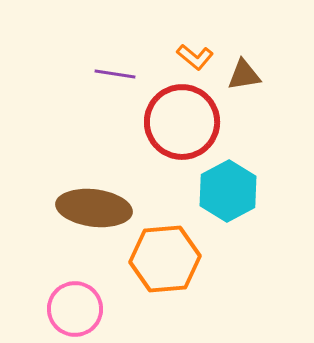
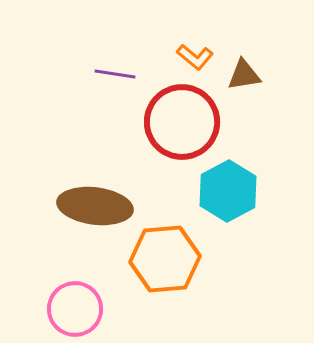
brown ellipse: moved 1 px right, 2 px up
